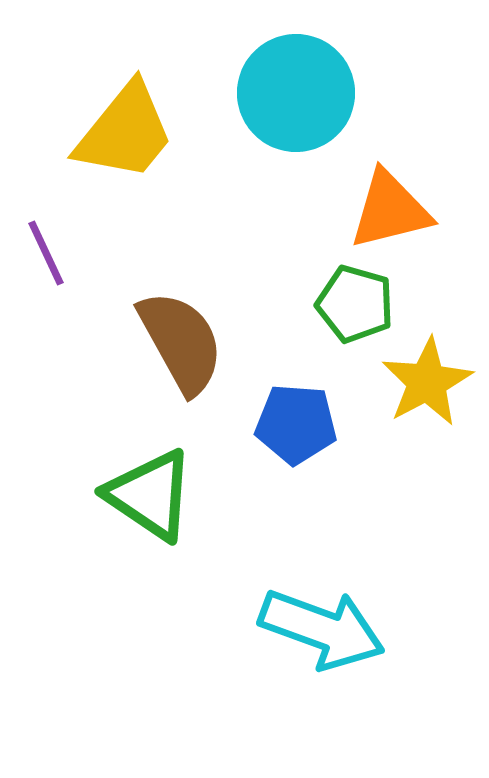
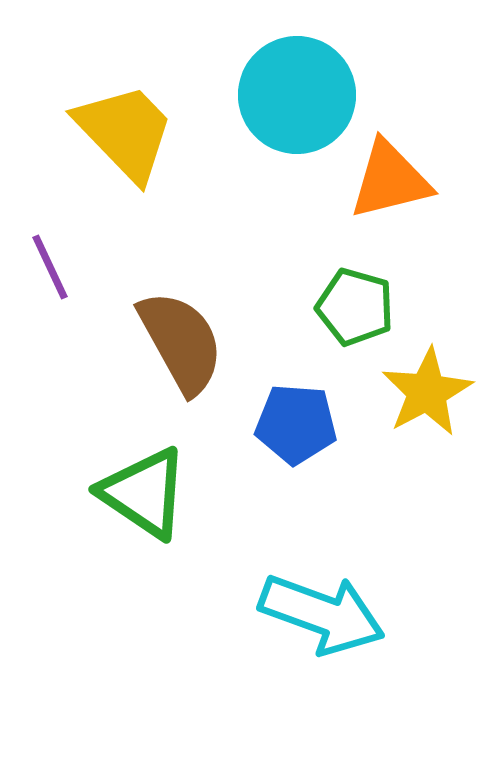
cyan circle: moved 1 px right, 2 px down
yellow trapezoid: rotated 83 degrees counterclockwise
orange triangle: moved 30 px up
purple line: moved 4 px right, 14 px down
green pentagon: moved 3 px down
yellow star: moved 10 px down
green triangle: moved 6 px left, 2 px up
cyan arrow: moved 15 px up
